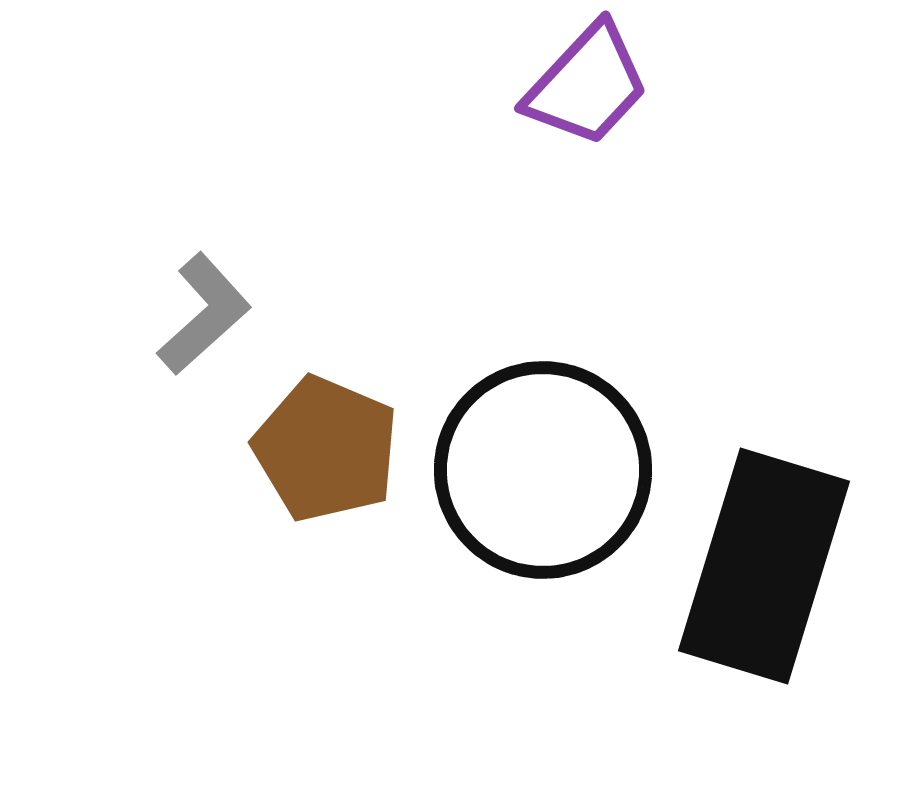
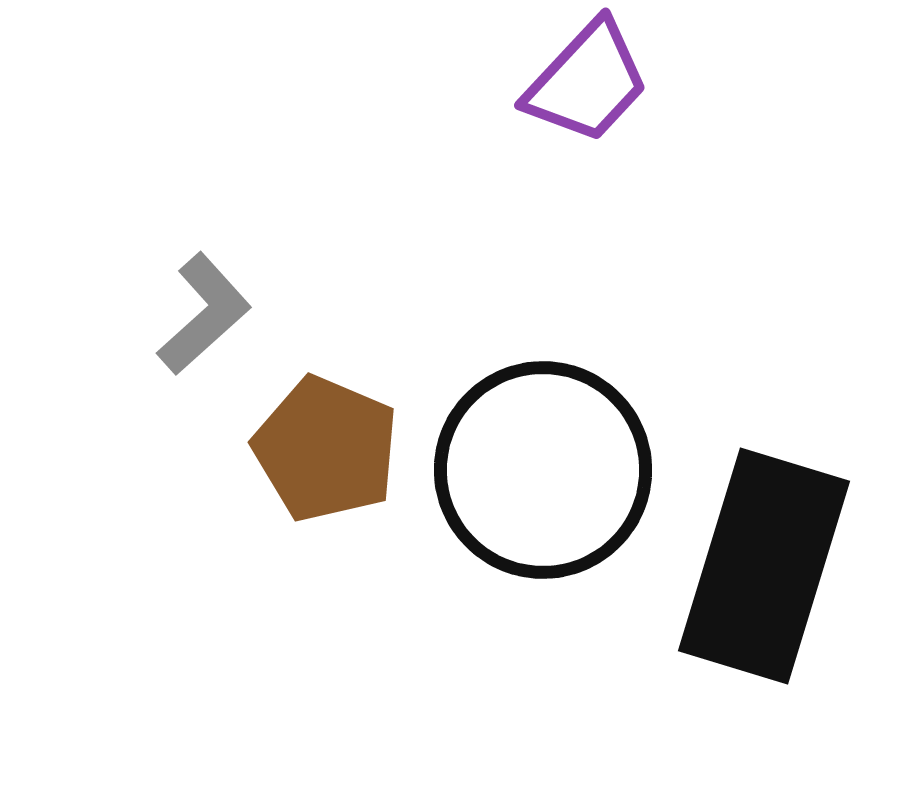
purple trapezoid: moved 3 px up
